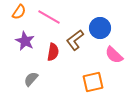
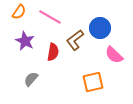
pink line: moved 1 px right
